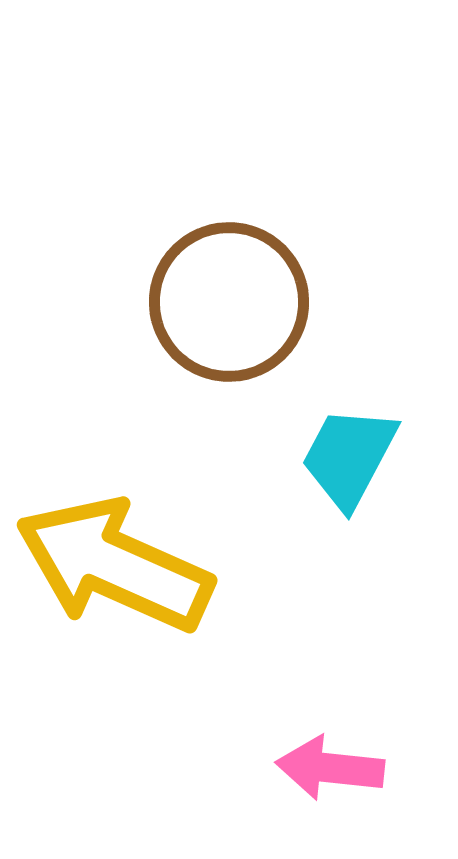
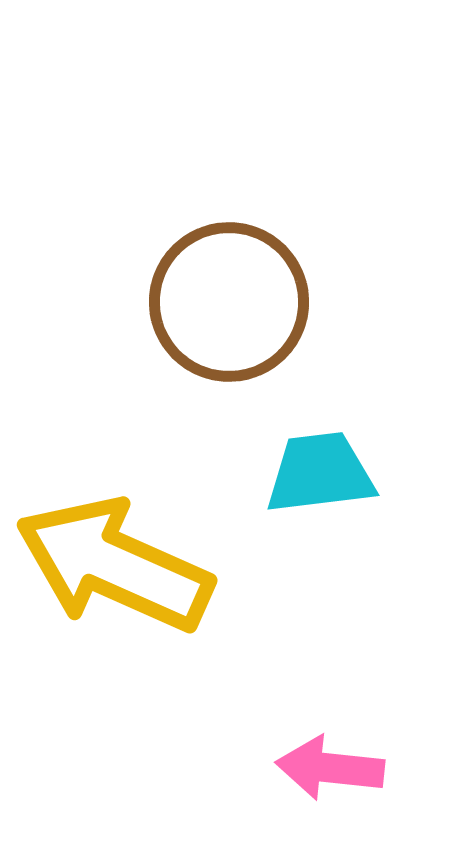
cyan trapezoid: moved 29 px left, 16 px down; rotated 55 degrees clockwise
